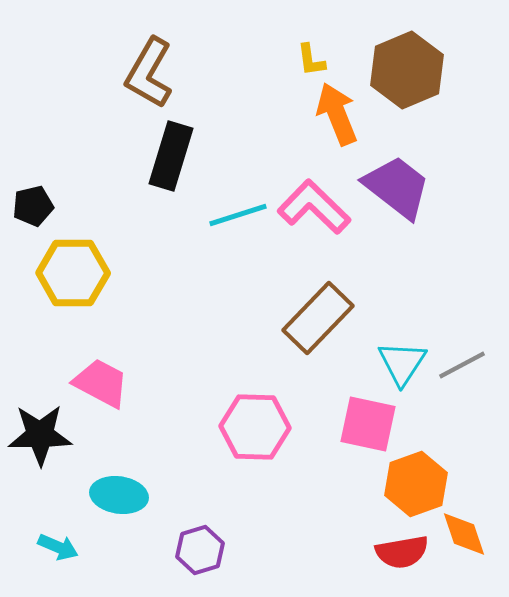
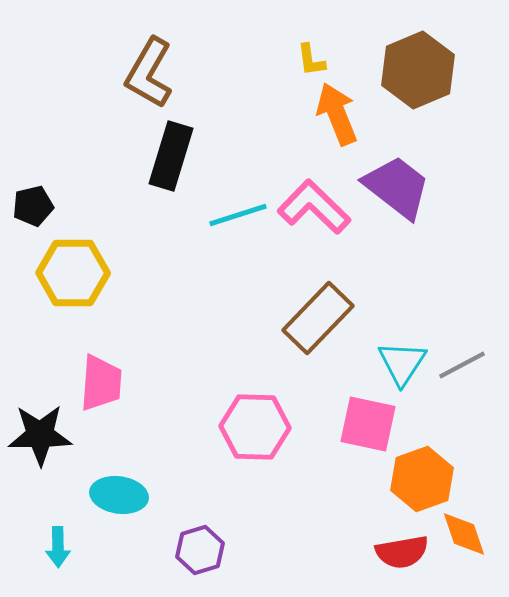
brown hexagon: moved 11 px right
pink trapezoid: rotated 66 degrees clockwise
orange hexagon: moved 6 px right, 5 px up
cyan arrow: rotated 66 degrees clockwise
